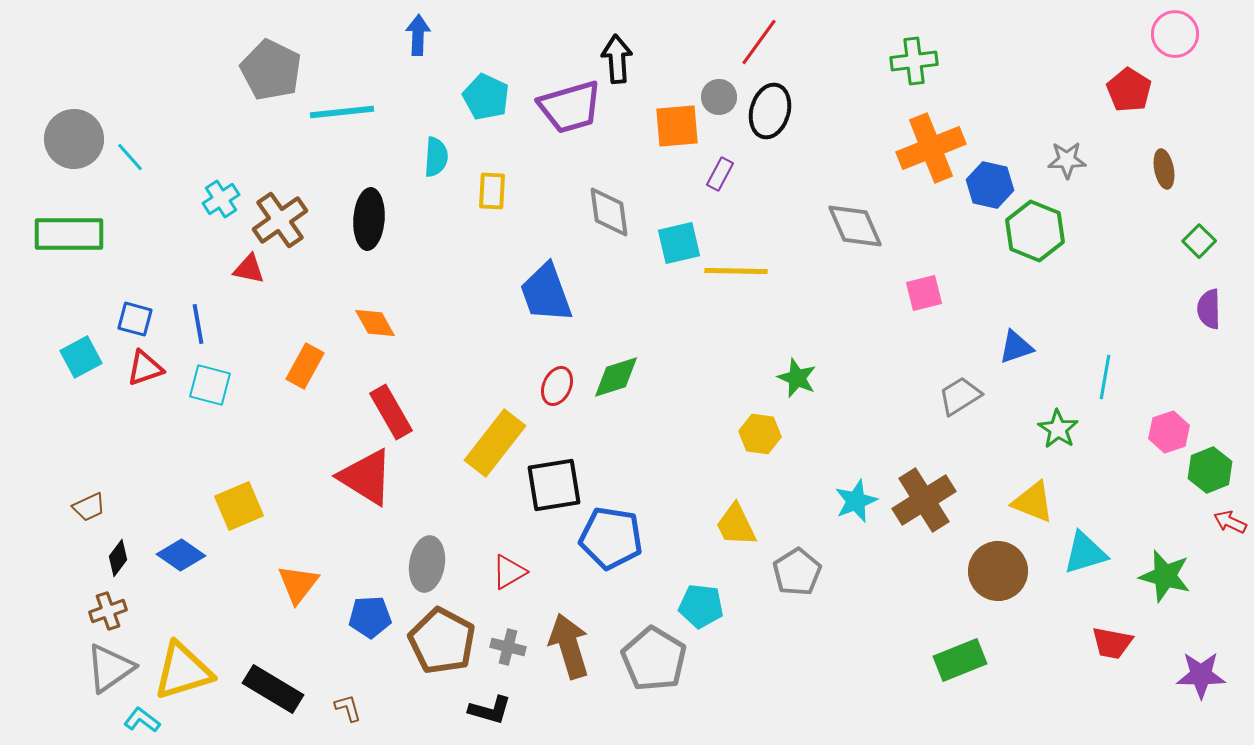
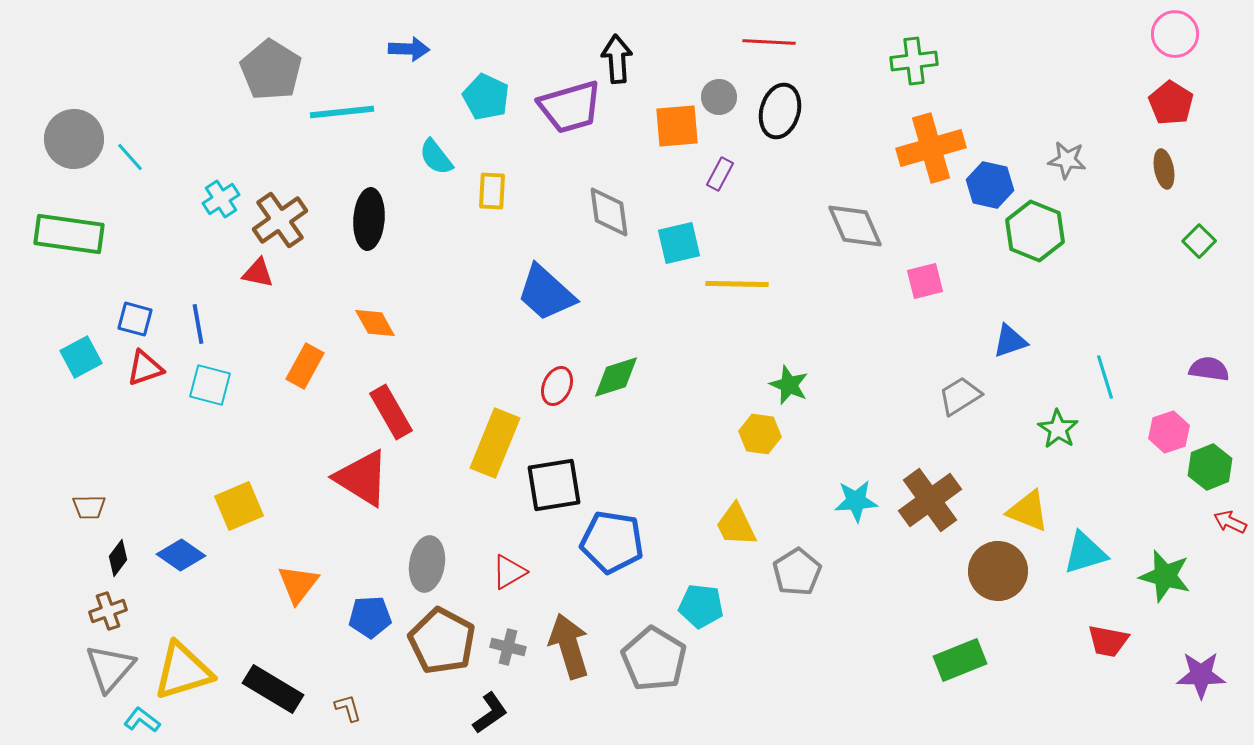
blue arrow at (418, 35): moved 9 px left, 14 px down; rotated 90 degrees clockwise
red line at (759, 42): moved 10 px right; rotated 57 degrees clockwise
gray pentagon at (271, 70): rotated 6 degrees clockwise
red pentagon at (1129, 90): moved 42 px right, 13 px down
black ellipse at (770, 111): moved 10 px right
orange cross at (931, 148): rotated 6 degrees clockwise
cyan semicircle at (436, 157): rotated 138 degrees clockwise
gray star at (1067, 160): rotated 9 degrees clockwise
green rectangle at (69, 234): rotated 8 degrees clockwise
red triangle at (249, 269): moved 9 px right, 4 px down
yellow line at (736, 271): moved 1 px right, 13 px down
blue trapezoid at (546, 293): rotated 28 degrees counterclockwise
pink square at (924, 293): moved 1 px right, 12 px up
purple semicircle at (1209, 309): moved 60 px down; rotated 99 degrees clockwise
blue triangle at (1016, 347): moved 6 px left, 6 px up
cyan line at (1105, 377): rotated 27 degrees counterclockwise
green star at (797, 378): moved 8 px left, 7 px down
yellow rectangle at (495, 443): rotated 16 degrees counterclockwise
green hexagon at (1210, 470): moved 3 px up
red triangle at (366, 477): moved 4 px left, 1 px down
brown cross at (924, 500): moved 6 px right; rotated 4 degrees counterclockwise
cyan star at (856, 501): rotated 18 degrees clockwise
yellow triangle at (1033, 502): moved 5 px left, 9 px down
brown trapezoid at (89, 507): rotated 24 degrees clockwise
blue pentagon at (611, 538): moved 1 px right, 4 px down
red trapezoid at (1112, 643): moved 4 px left, 2 px up
gray triangle at (110, 668): rotated 14 degrees counterclockwise
black L-shape at (490, 710): moved 3 px down; rotated 51 degrees counterclockwise
